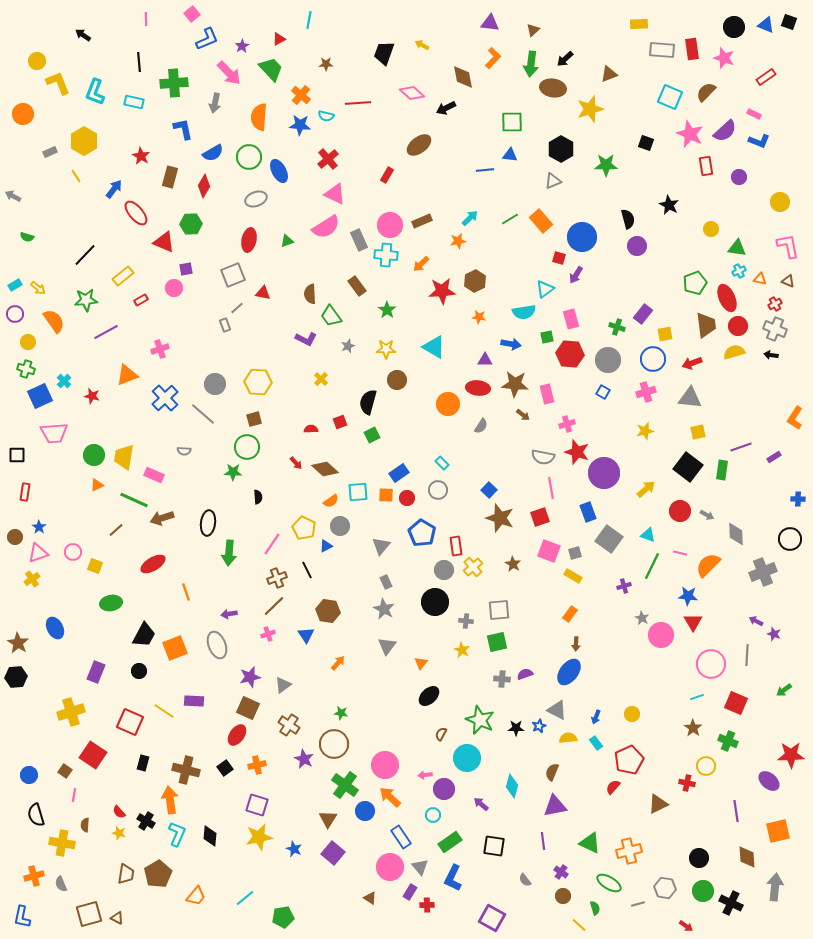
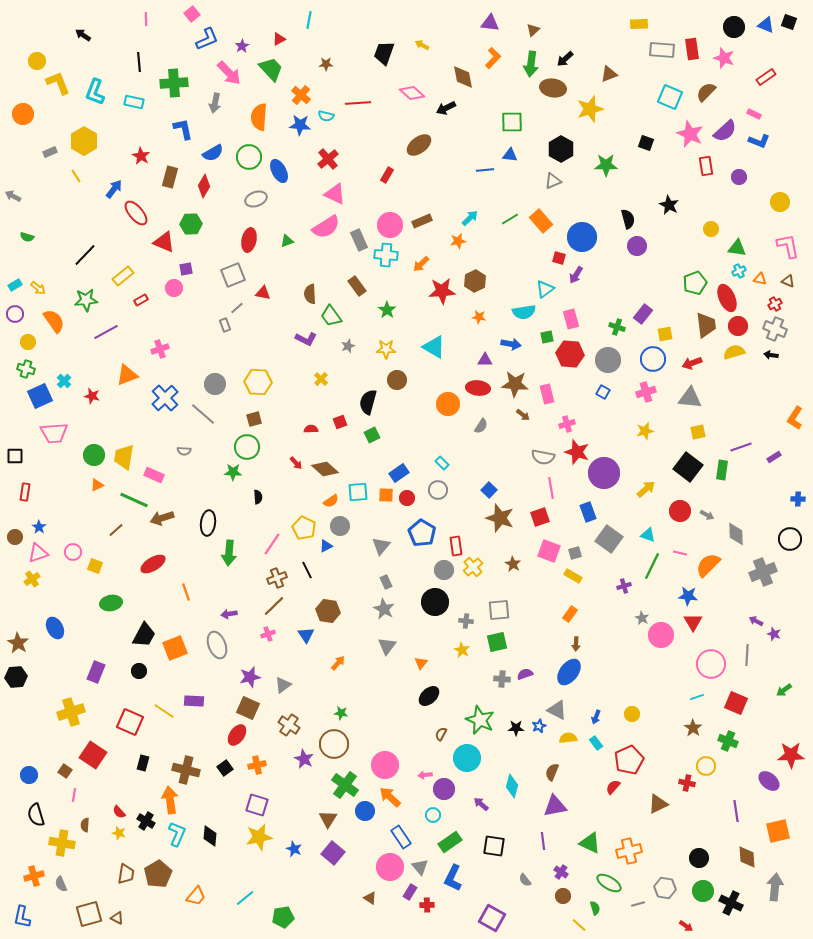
black square at (17, 455): moved 2 px left, 1 px down
